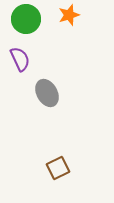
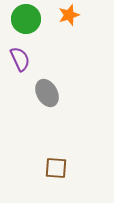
brown square: moved 2 px left; rotated 30 degrees clockwise
